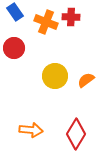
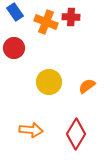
yellow circle: moved 6 px left, 6 px down
orange semicircle: moved 1 px right, 6 px down
